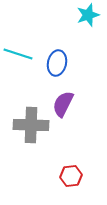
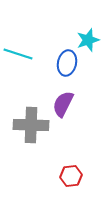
cyan star: moved 25 px down
blue ellipse: moved 10 px right
